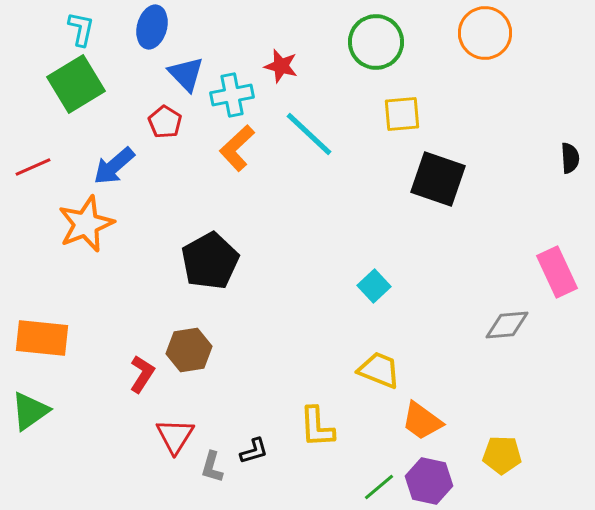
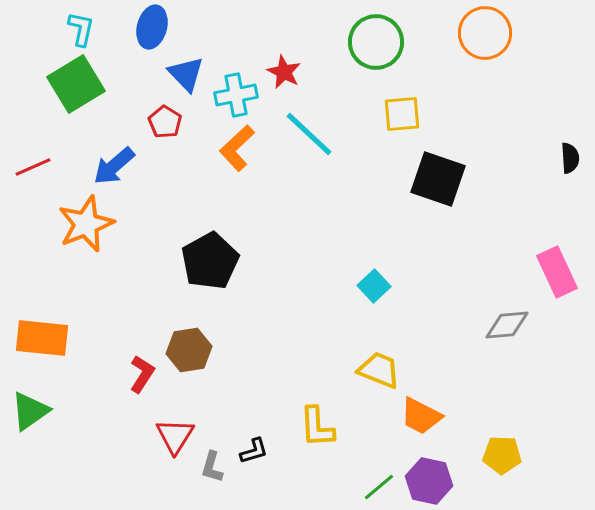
red star: moved 3 px right, 6 px down; rotated 12 degrees clockwise
cyan cross: moved 4 px right
orange trapezoid: moved 1 px left, 5 px up; rotated 9 degrees counterclockwise
